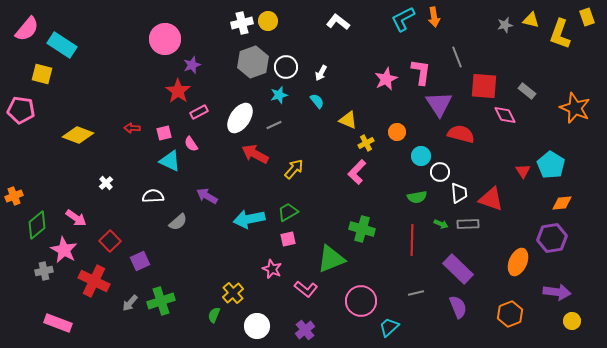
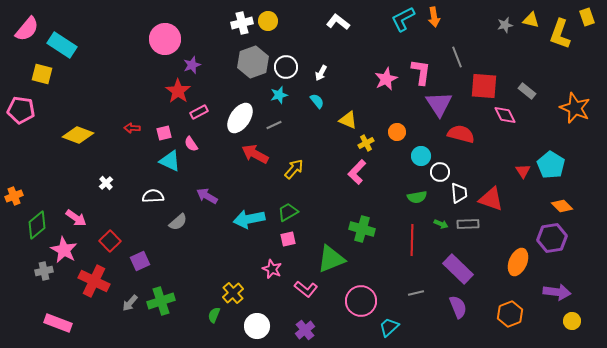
orange diamond at (562, 203): moved 3 px down; rotated 50 degrees clockwise
